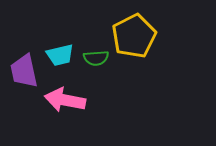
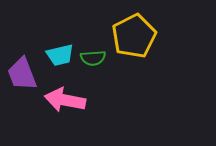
green semicircle: moved 3 px left
purple trapezoid: moved 2 px left, 3 px down; rotated 9 degrees counterclockwise
